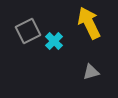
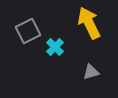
cyan cross: moved 1 px right, 6 px down
